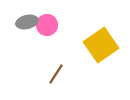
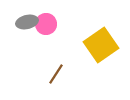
pink circle: moved 1 px left, 1 px up
